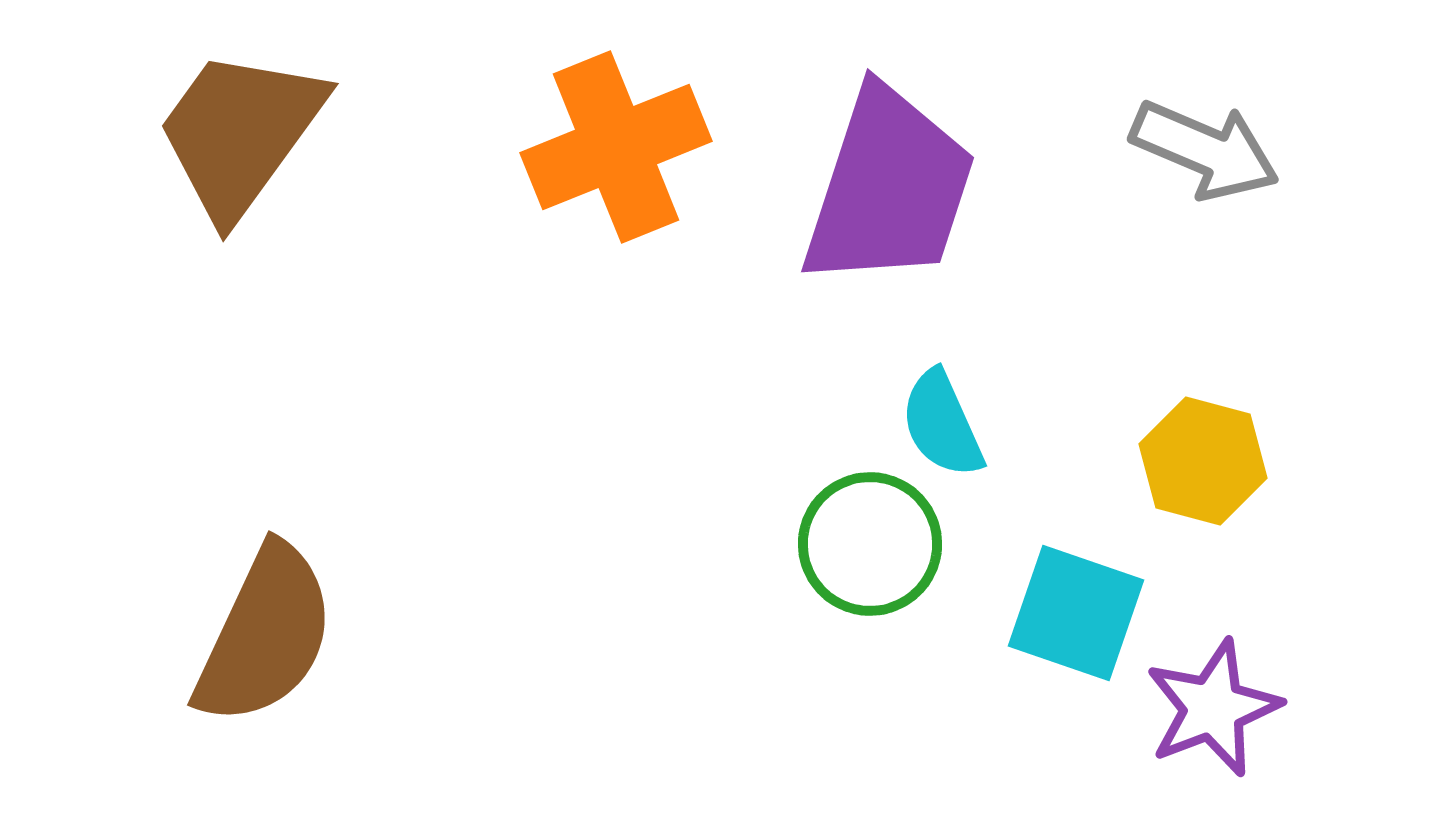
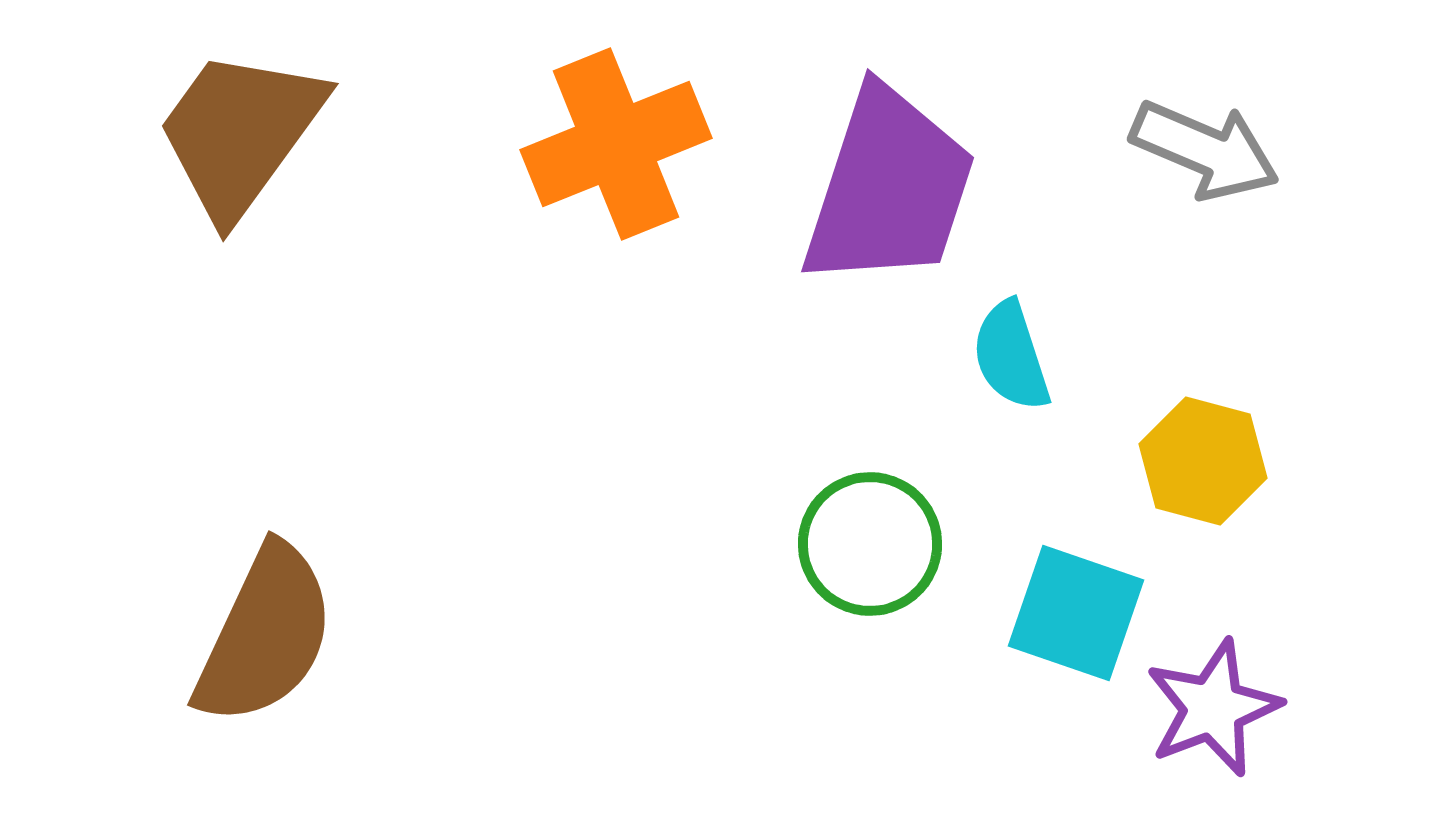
orange cross: moved 3 px up
cyan semicircle: moved 69 px right, 68 px up; rotated 6 degrees clockwise
